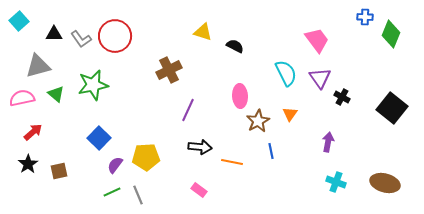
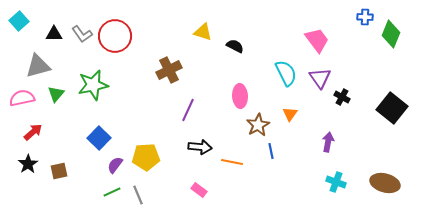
gray L-shape: moved 1 px right, 5 px up
green triangle: rotated 30 degrees clockwise
brown star: moved 4 px down
